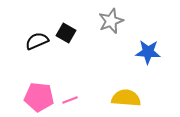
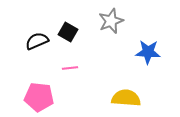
black square: moved 2 px right, 1 px up
pink line: moved 32 px up; rotated 14 degrees clockwise
